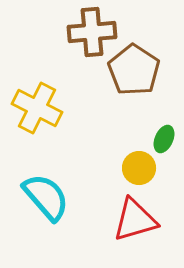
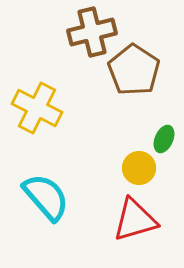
brown cross: rotated 9 degrees counterclockwise
